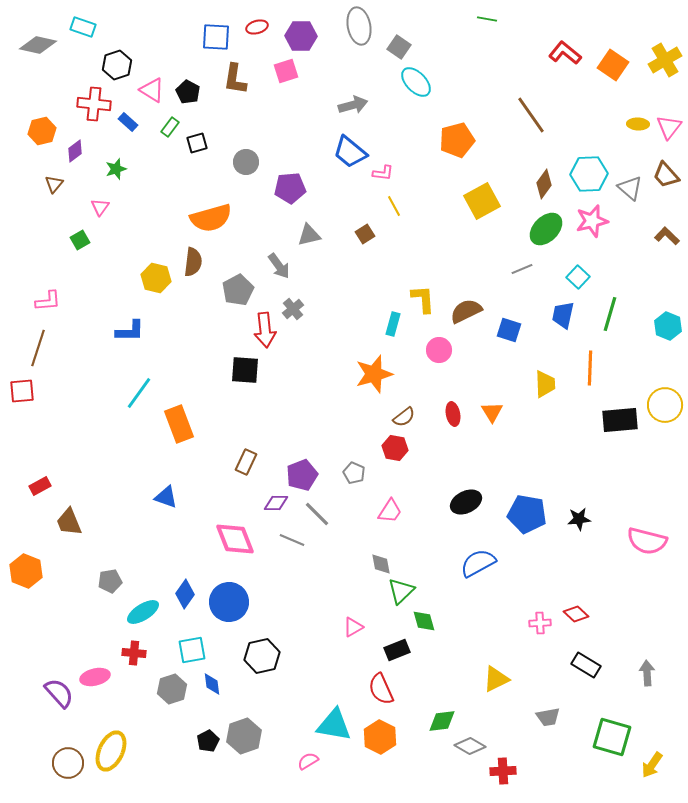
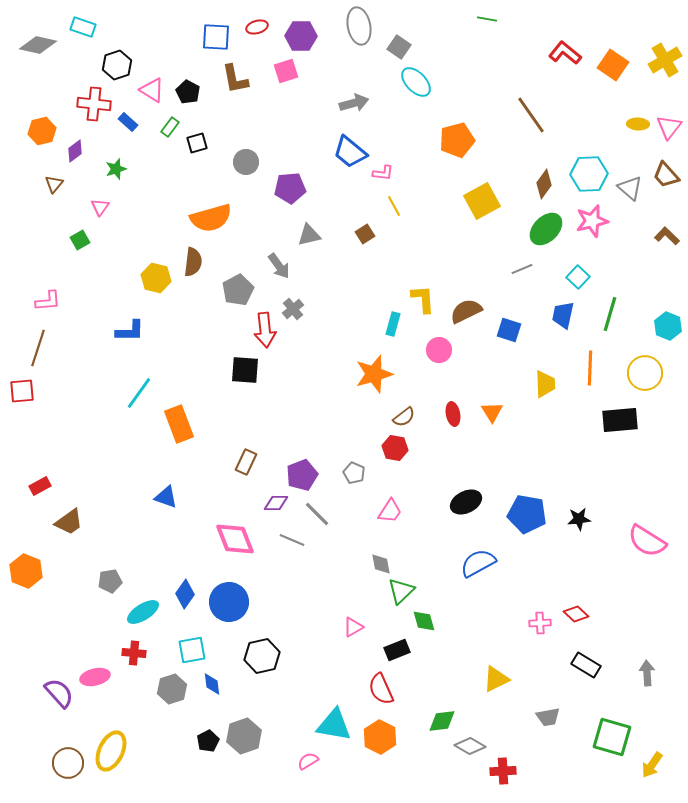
brown L-shape at (235, 79): rotated 20 degrees counterclockwise
gray arrow at (353, 105): moved 1 px right, 2 px up
yellow circle at (665, 405): moved 20 px left, 32 px up
brown trapezoid at (69, 522): rotated 104 degrees counterclockwise
pink semicircle at (647, 541): rotated 18 degrees clockwise
